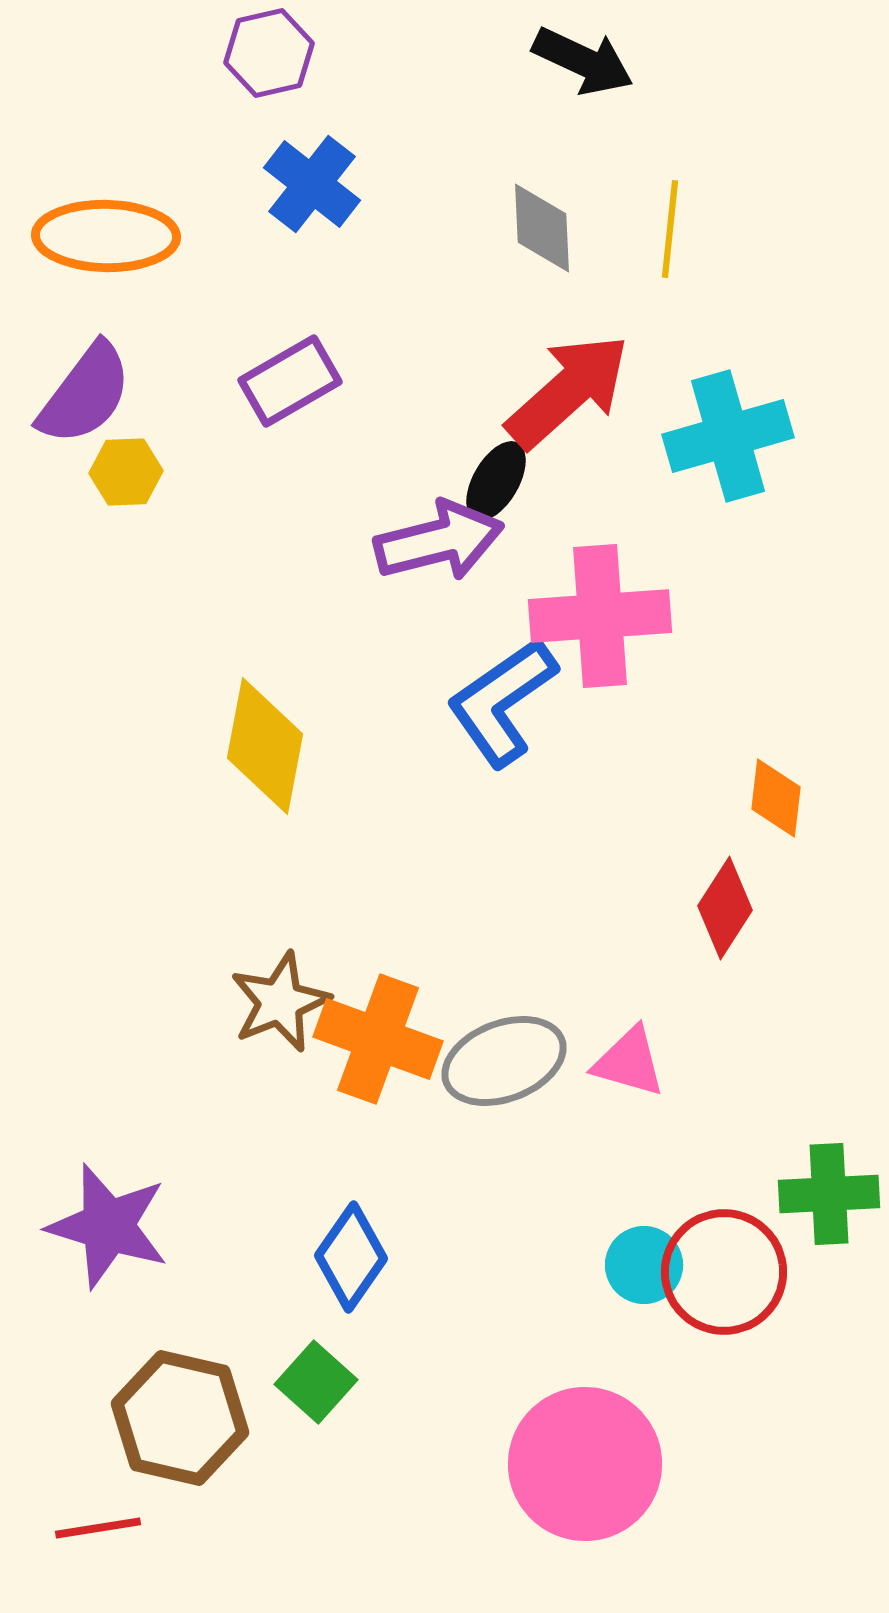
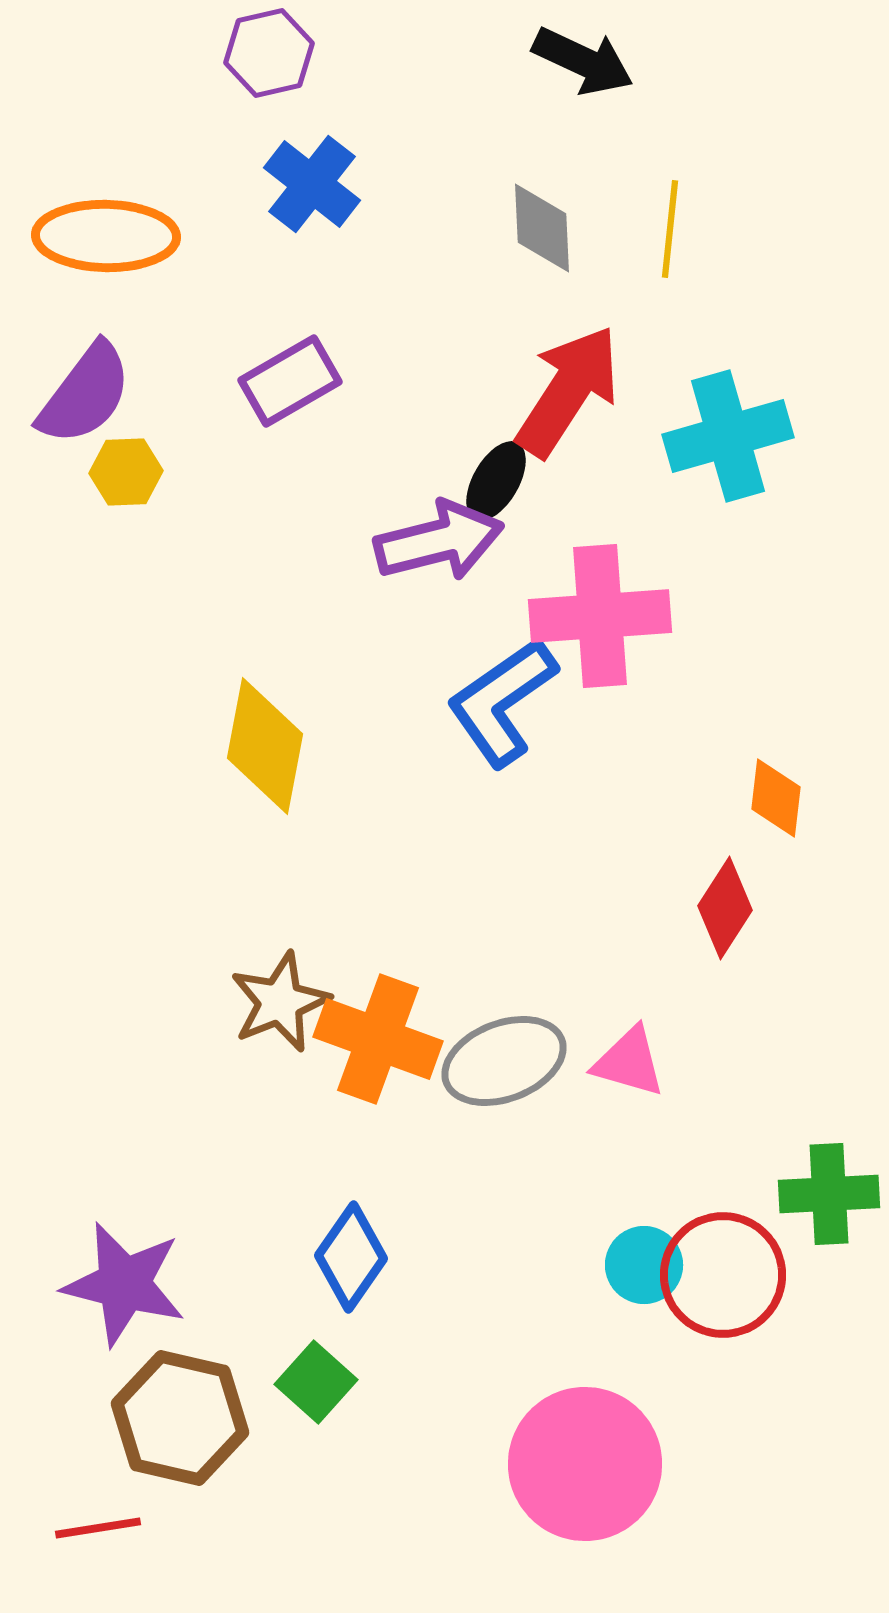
red arrow: rotated 15 degrees counterclockwise
purple star: moved 16 px right, 58 px down; rotated 3 degrees counterclockwise
red circle: moved 1 px left, 3 px down
